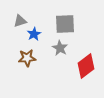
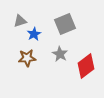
gray square: rotated 20 degrees counterclockwise
gray star: moved 6 px down
